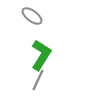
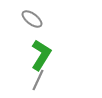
gray ellipse: moved 3 px down
